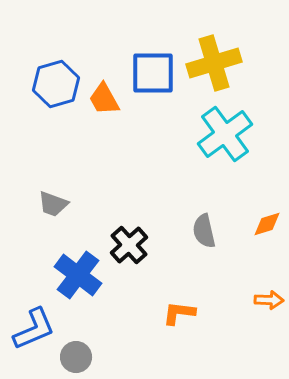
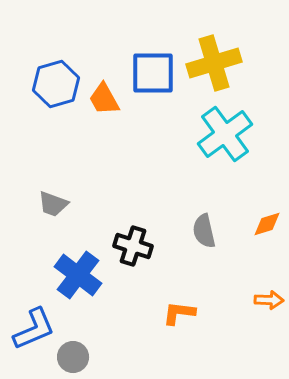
black cross: moved 4 px right, 1 px down; rotated 30 degrees counterclockwise
gray circle: moved 3 px left
